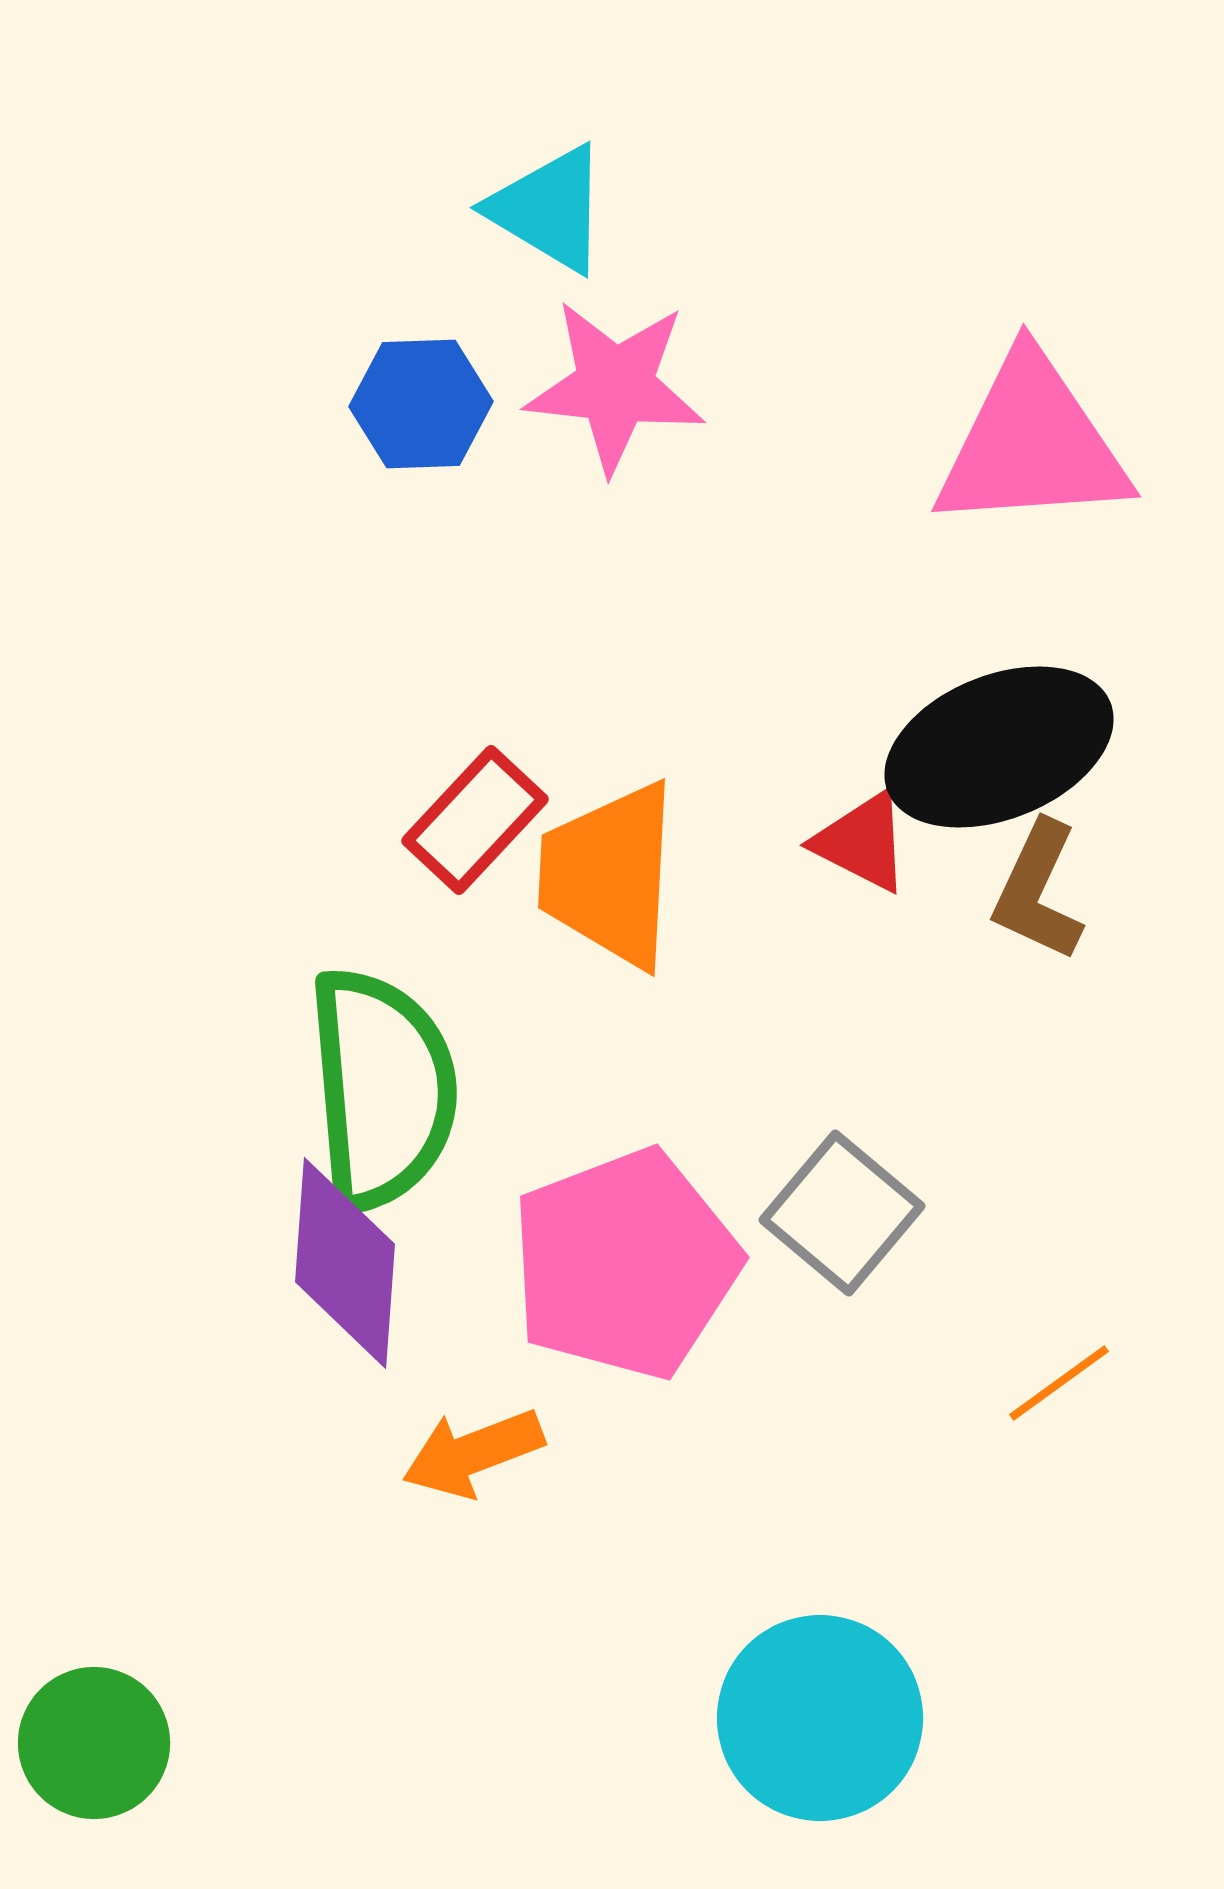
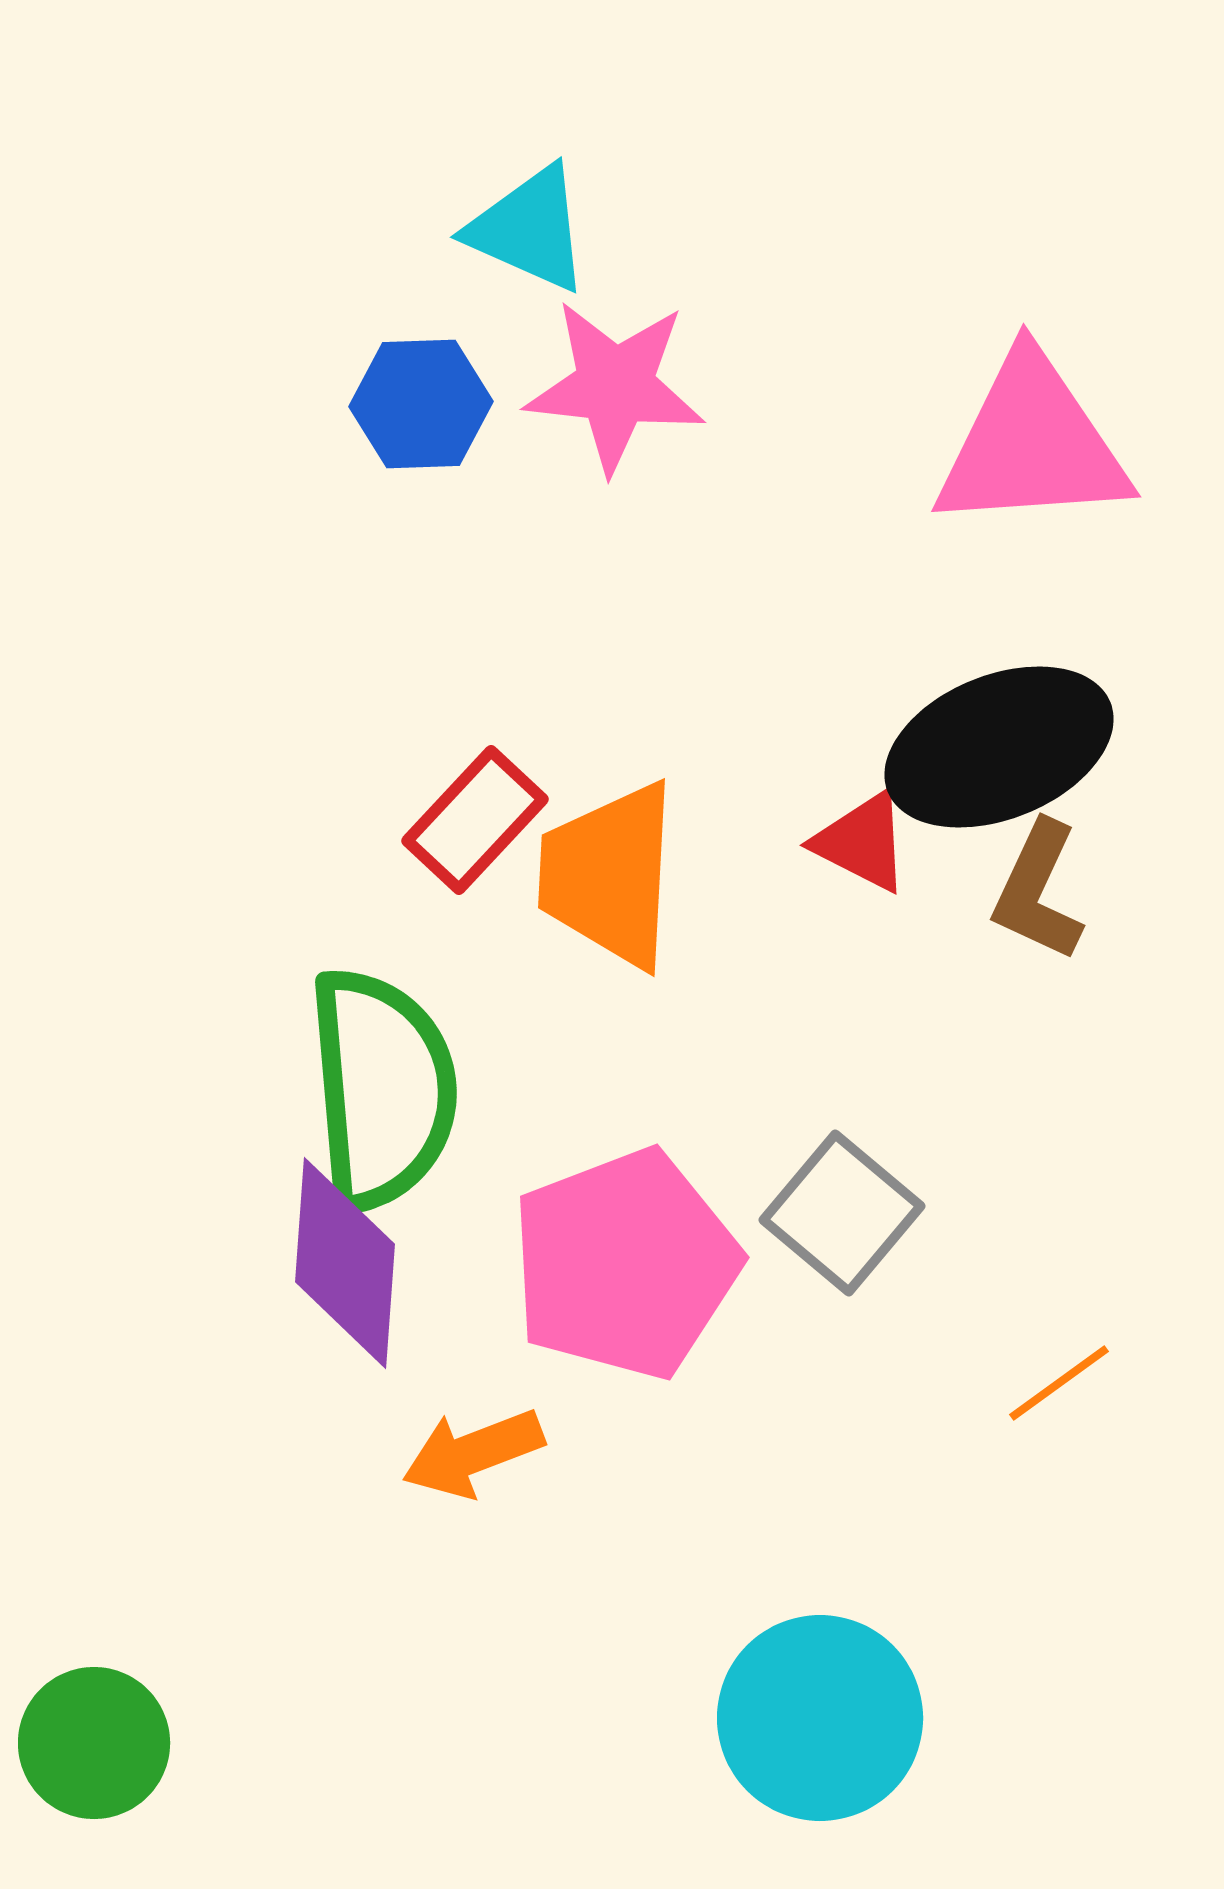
cyan triangle: moved 20 px left, 20 px down; rotated 7 degrees counterclockwise
